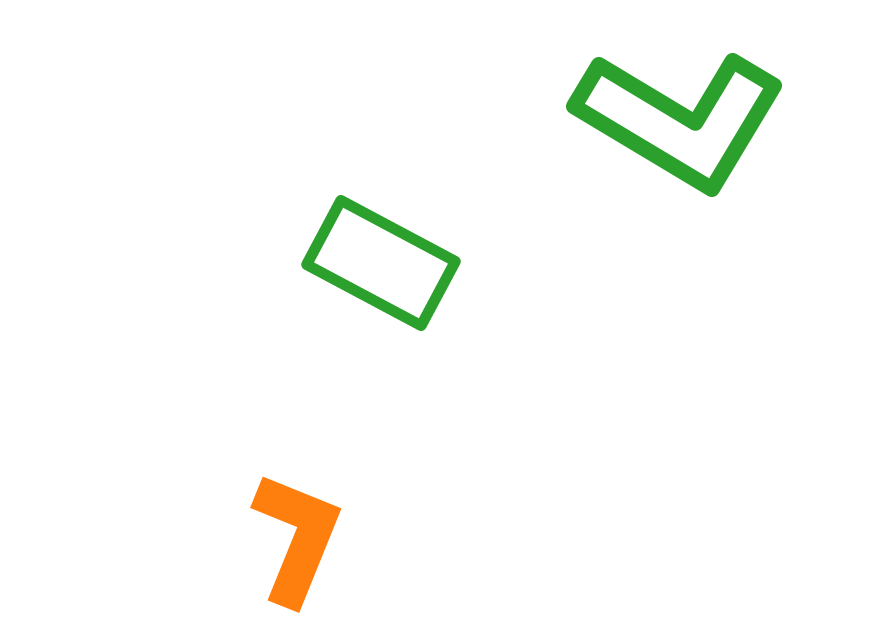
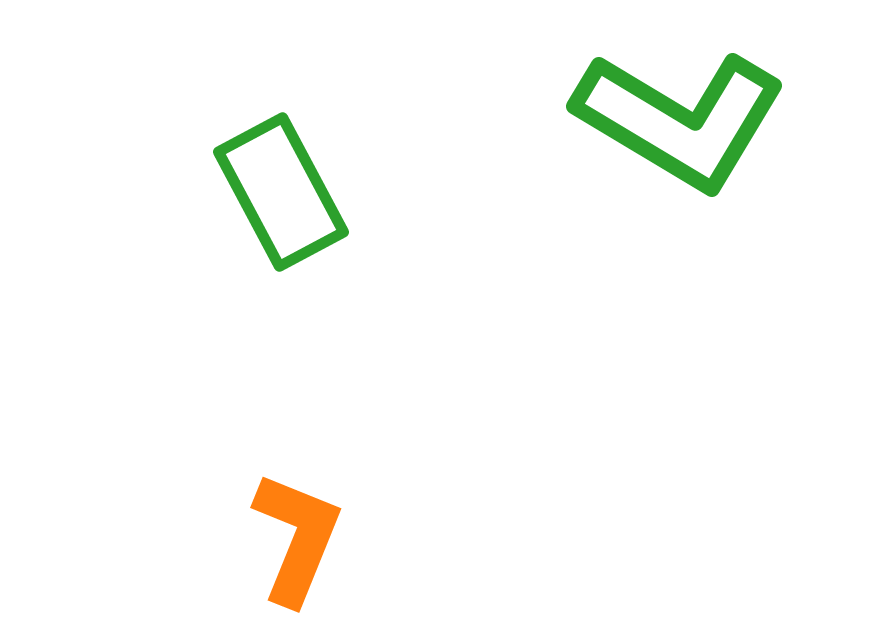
green rectangle: moved 100 px left, 71 px up; rotated 34 degrees clockwise
